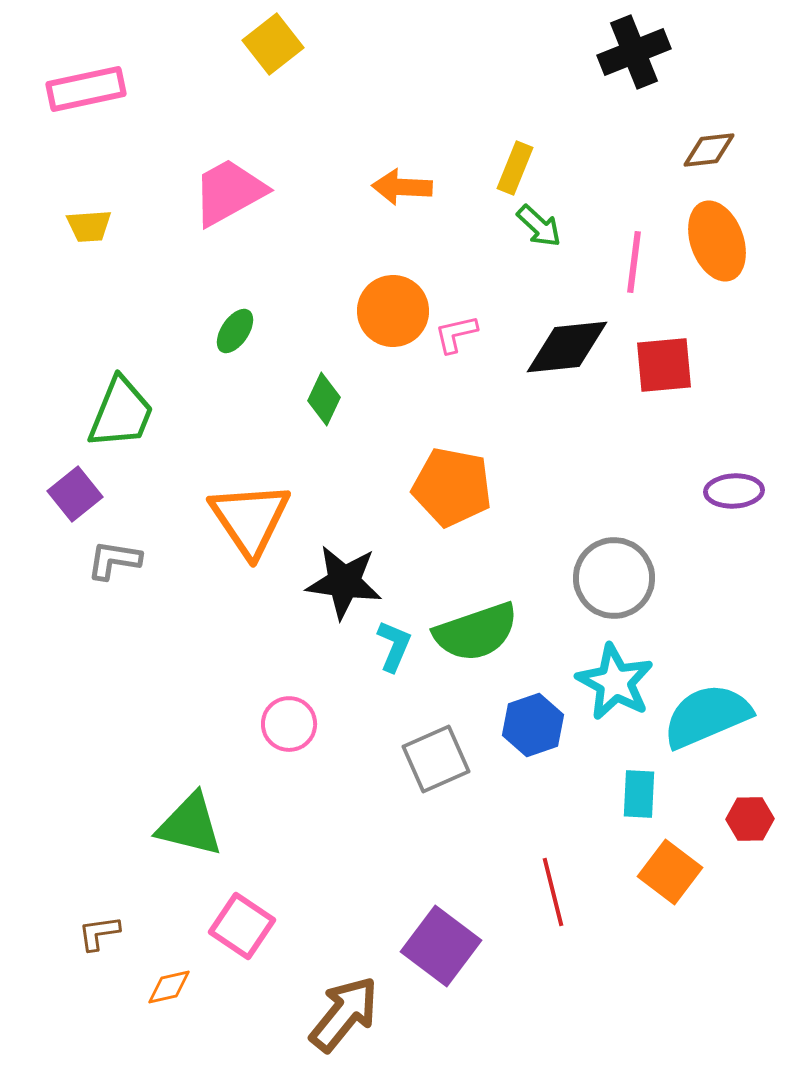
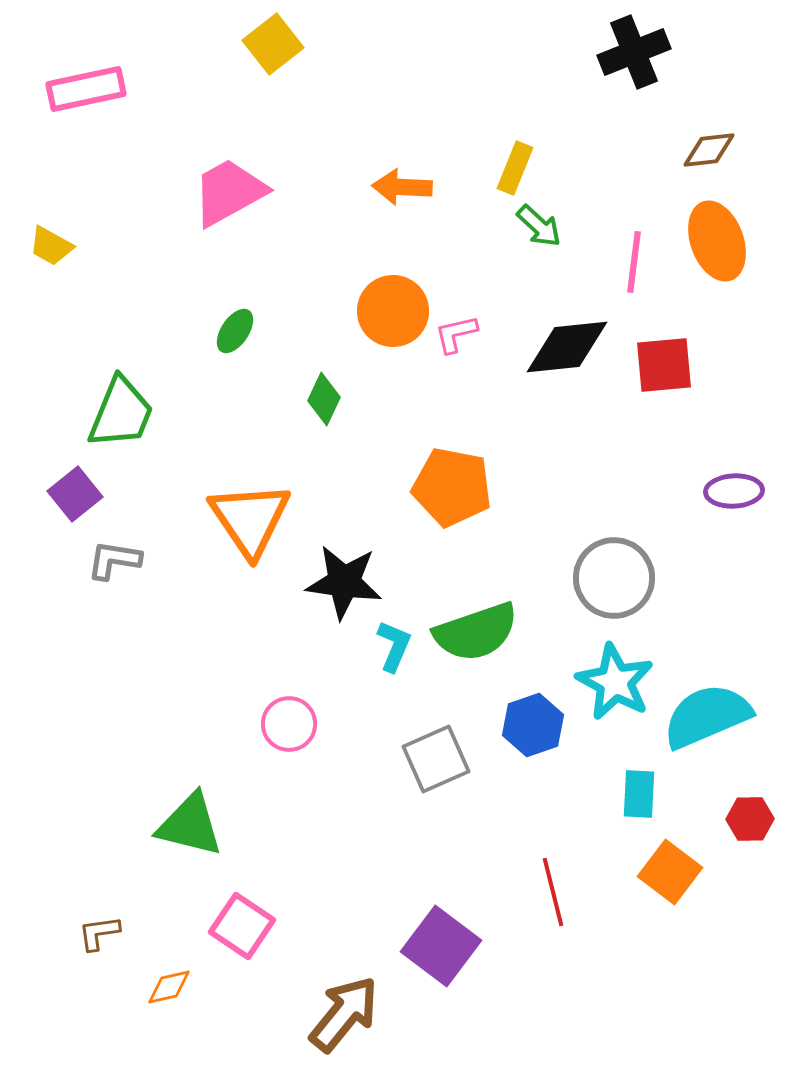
yellow trapezoid at (89, 226): moved 38 px left, 20 px down; rotated 33 degrees clockwise
